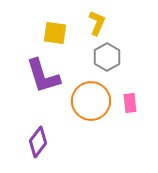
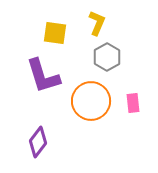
pink rectangle: moved 3 px right
